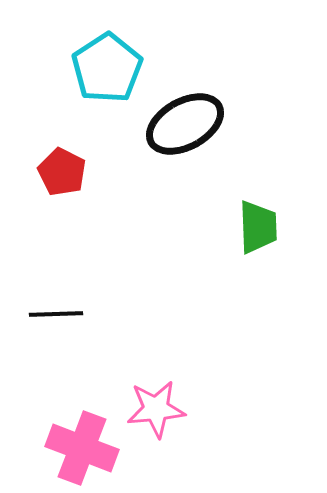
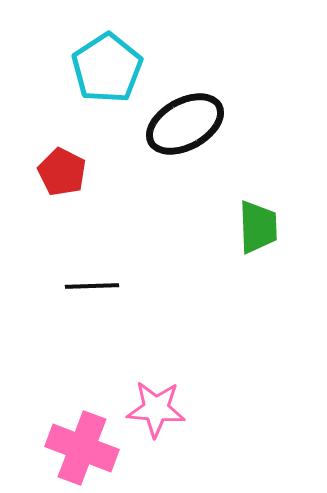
black line: moved 36 px right, 28 px up
pink star: rotated 10 degrees clockwise
